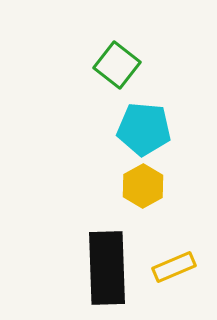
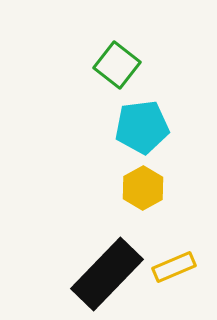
cyan pentagon: moved 2 px left, 2 px up; rotated 12 degrees counterclockwise
yellow hexagon: moved 2 px down
black rectangle: moved 6 px down; rotated 46 degrees clockwise
